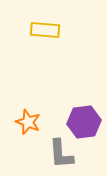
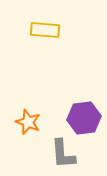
purple hexagon: moved 4 px up
gray L-shape: moved 2 px right
